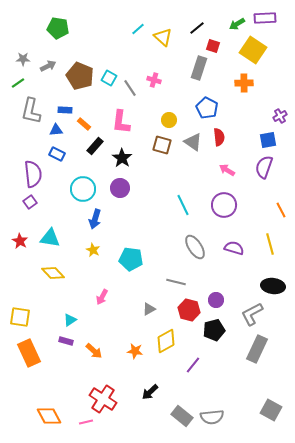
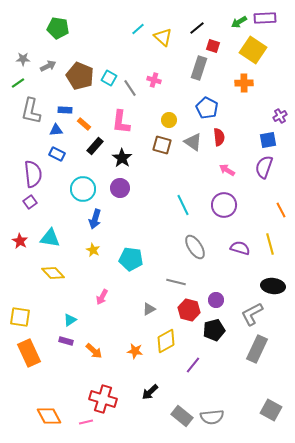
green arrow at (237, 24): moved 2 px right, 2 px up
purple semicircle at (234, 248): moved 6 px right
red cross at (103, 399): rotated 16 degrees counterclockwise
